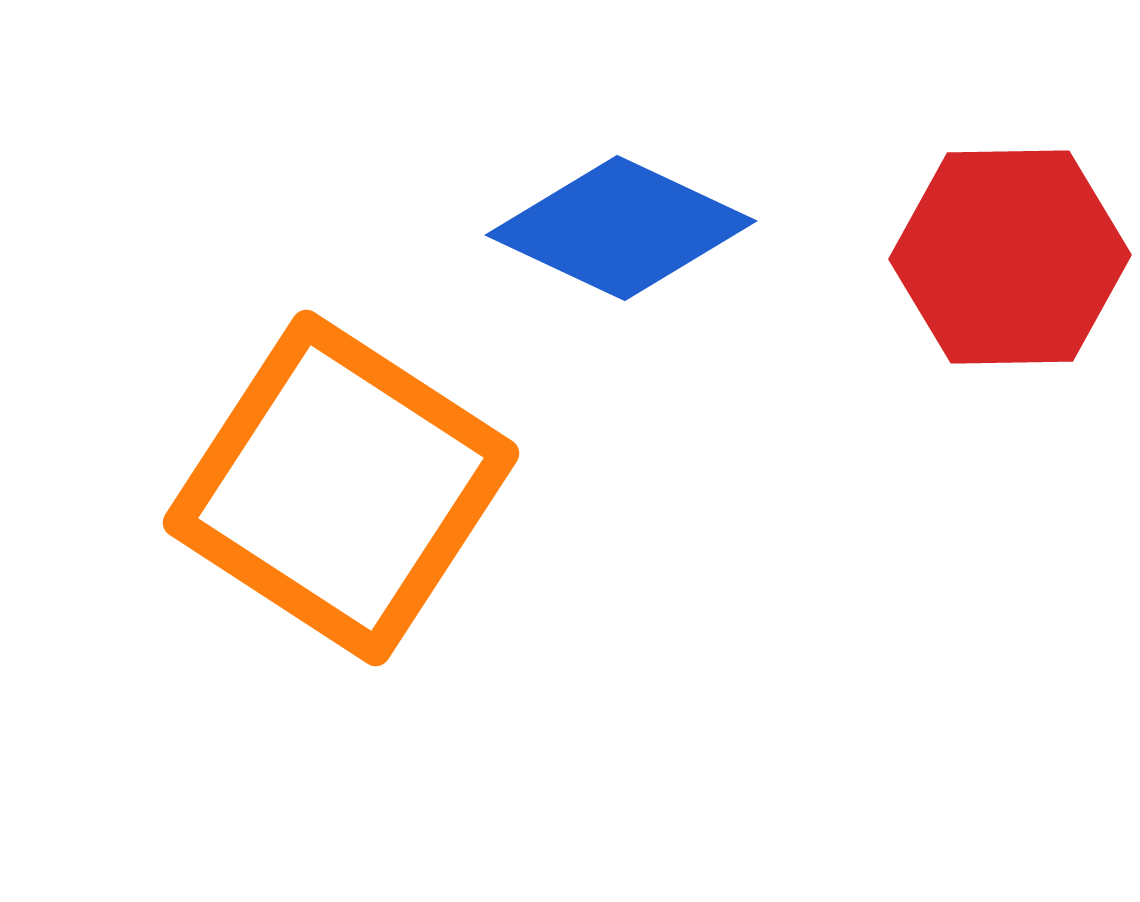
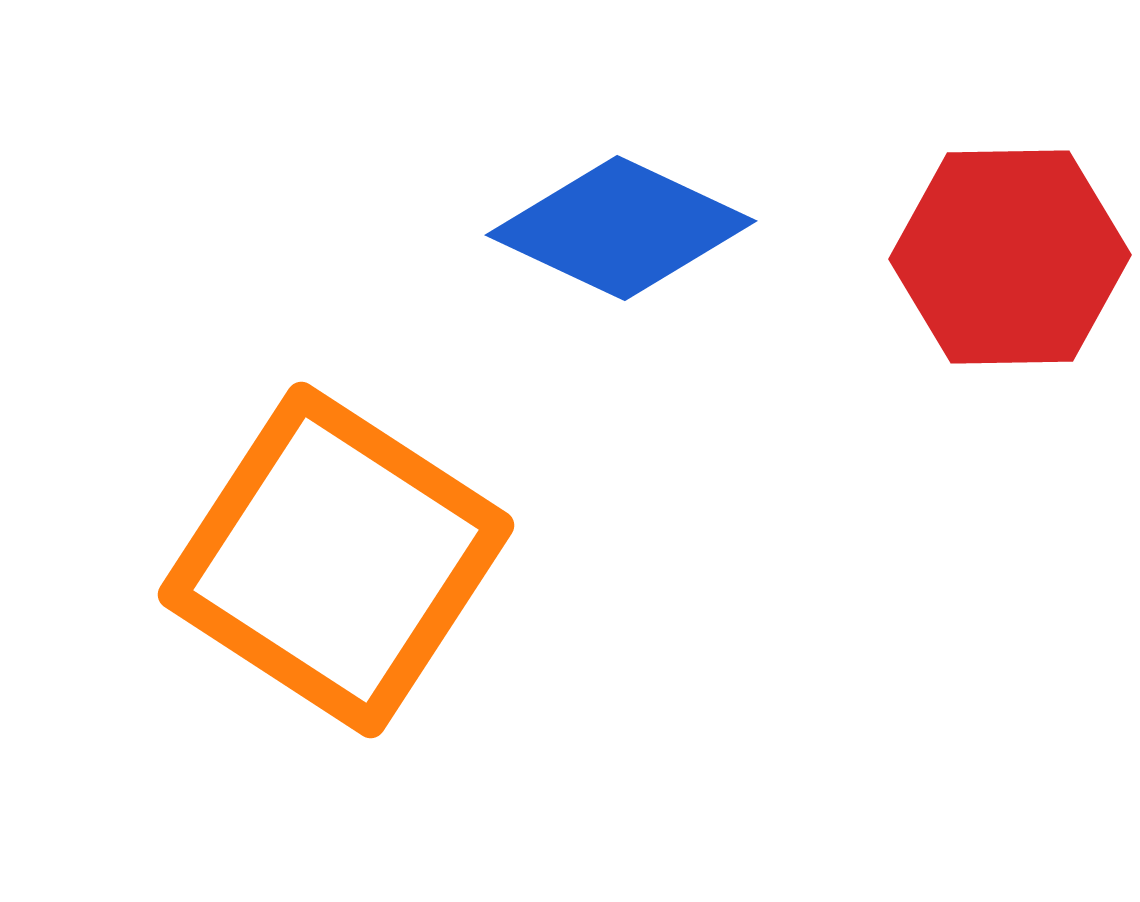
orange square: moved 5 px left, 72 px down
